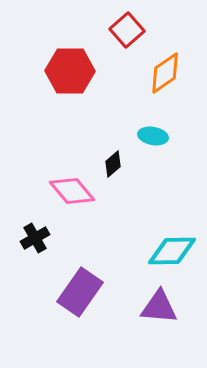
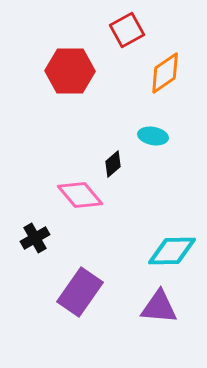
red square: rotated 12 degrees clockwise
pink diamond: moved 8 px right, 4 px down
